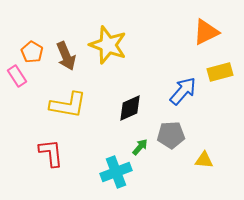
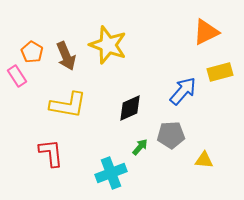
cyan cross: moved 5 px left, 1 px down
